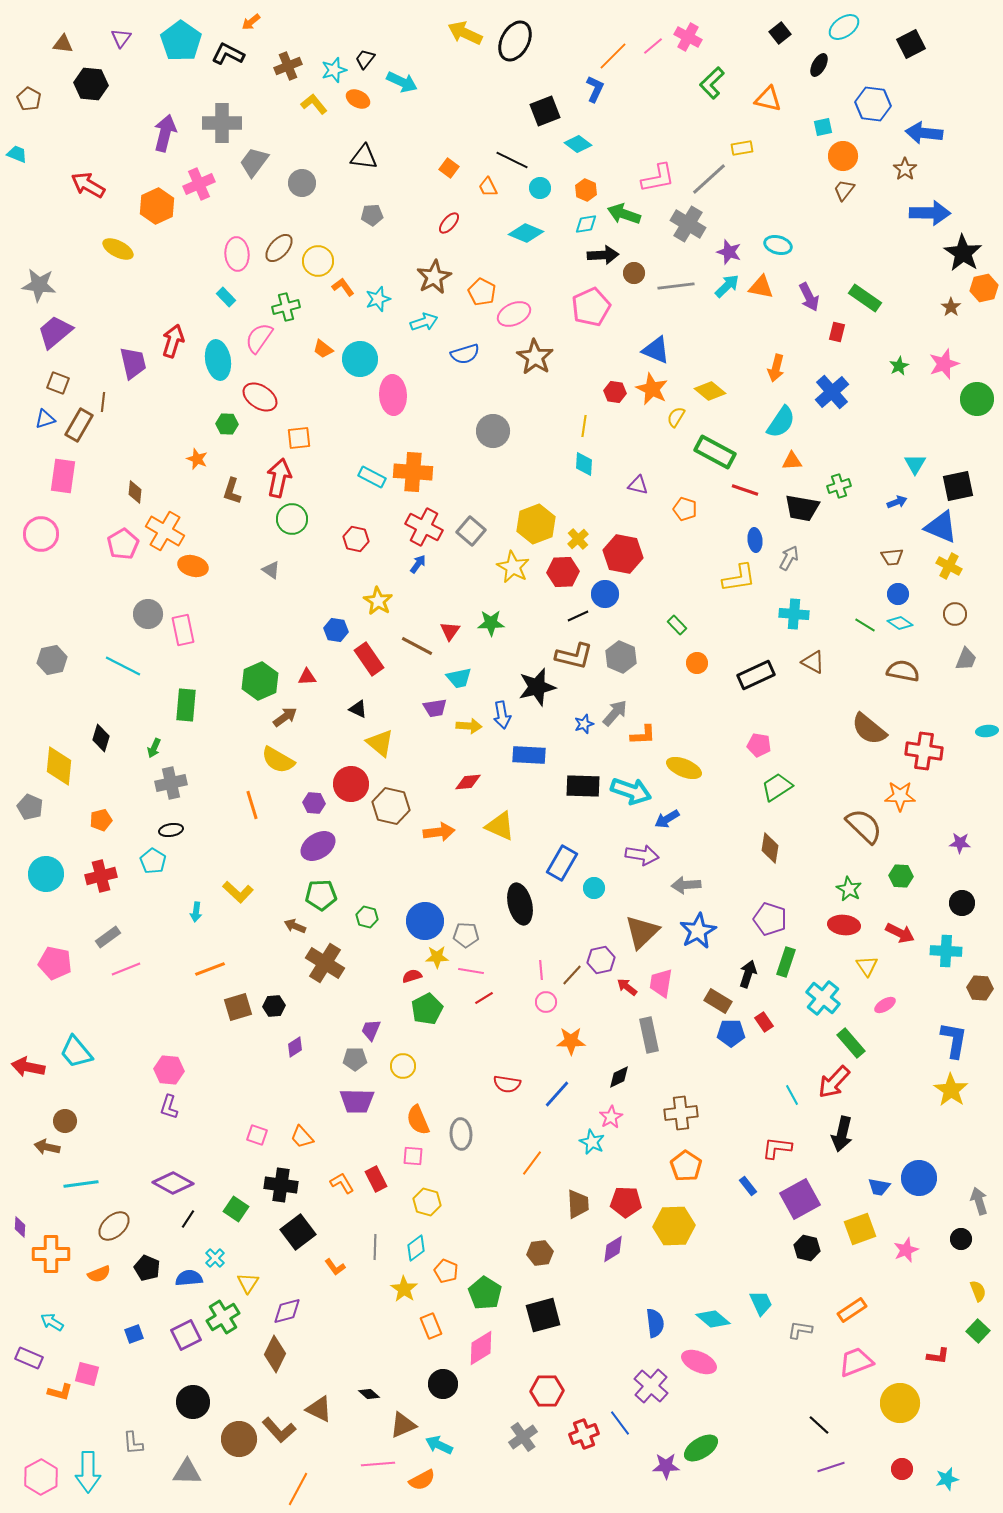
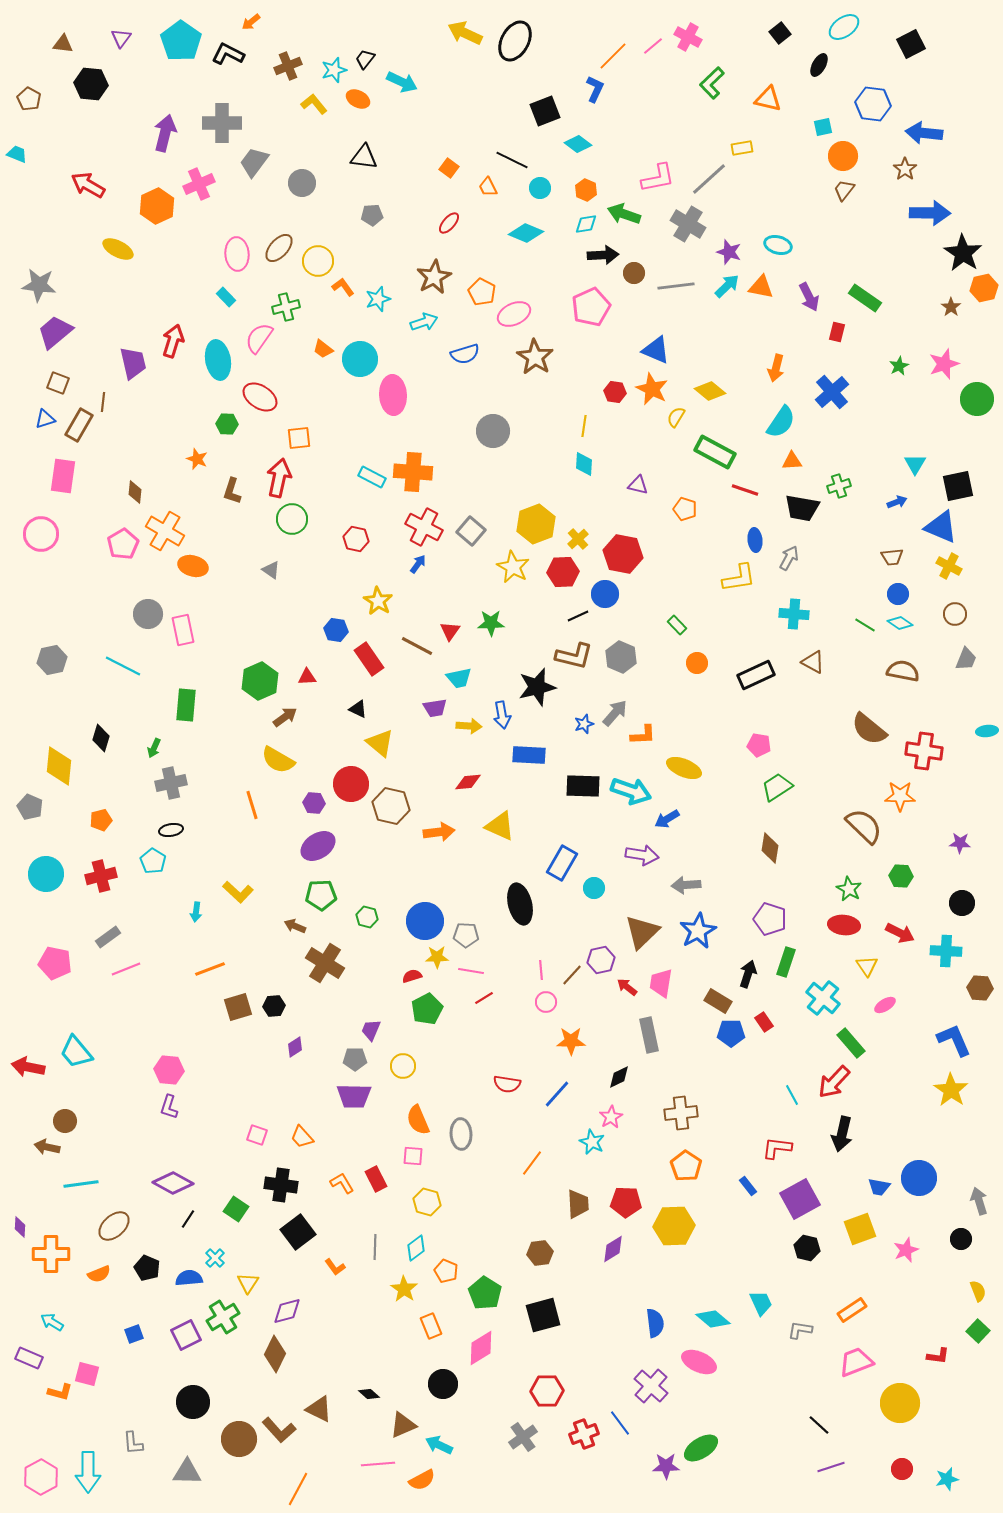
blue L-shape at (954, 1040): rotated 33 degrees counterclockwise
purple trapezoid at (357, 1101): moved 3 px left, 5 px up
